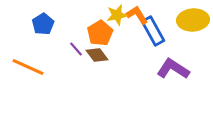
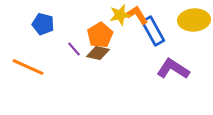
yellow star: moved 3 px right
yellow ellipse: moved 1 px right
blue pentagon: rotated 25 degrees counterclockwise
orange pentagon: moved 2 px down
purple line: moved 2 px left
brown diamond: moved 1 px right, 2 px up; rotated 40 degrees counterclockwise
